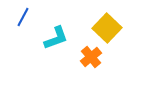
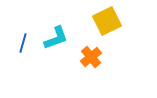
blue line: moved 26 px down; rotated 12 degrees counterclockwise
yellow square: moved 7 px up; rotated 20 degrees clockwise
